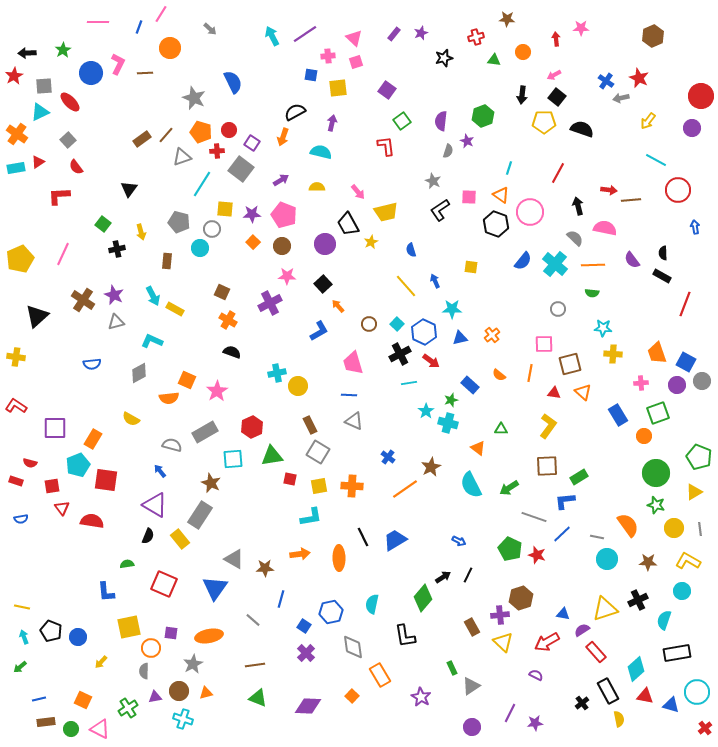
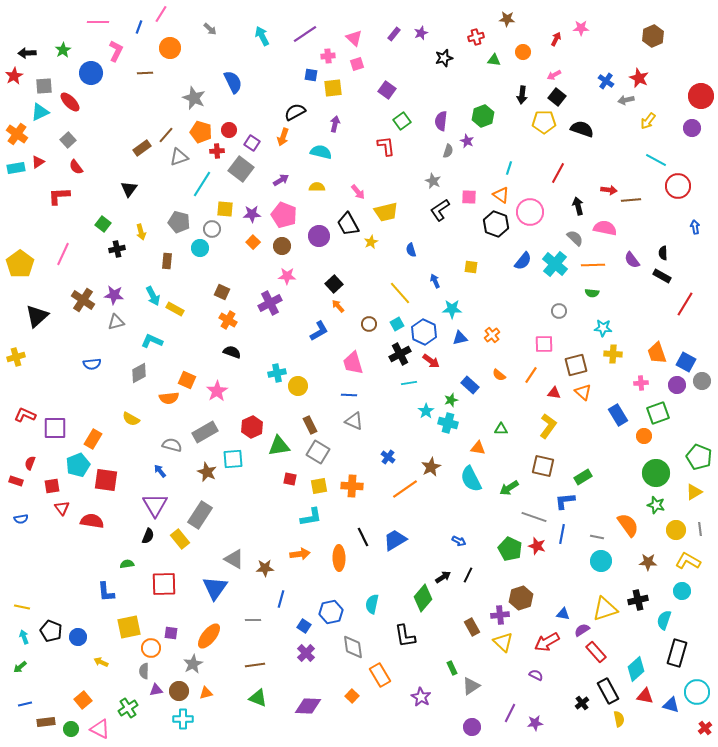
cyan arrow at (272, 36): moved 10 px left
red arrow at (556, 39): rotated 32 degrees clockwise
pink square at (356, 62): moved 1 px right, 2 px down
pink L-shape at (118, 64): moved 2 px left, 13 px up
yellow square at (338, 88): moved 5 px left
gray arrow at (621, 98): moved 5 px right, 2 px down
purple arrow at (332, 123): moved 3 px right, 1 px down
brown rectangle at (142, 139): moved 9 px down
gray triangle at (182, 157): moved 3 px left
red circle at (678, 190): moved 4 px up
purple circle at (325, 244): moved 6 px left, 8 px up
yellow pentagon at (20, 259): moved 5 px down; rotated 12 degrees counterclockwise
black square at (323, 284): moved 11 px right
yellow line at (406, 286): moved 6 px left, 7 px down
purple star at (114, 295): rotated 18 degrees counterclockwise
red line at (685, 304): rotated 10 degrees clockwise
gray circle at (558, 309): moved 1 px right, 2 px down
cyan square at (397, 324): rotated 16 degrees clockwise
yellow cross at (16, 357): rotated 24 degrees counterclockwise
brown square at (570, 364): moved 6 px right, 1 px down
orange line at (530, 373): moved 1 px right, 2 px down; rotated 24 degrees clockwise
red L-shape at (16, 406): moved 9 px right, 9 px down; rotated 10 degrees counterclockwise
orange triangle at (478, 448): rotated 28 degrees counterclockwise
green triangle at (272, 456): moved 7 px right, 10 px up
red semicircle at (30, 463): rotated 96 degrees clockwise
brown square at (547, 466): moved 4 px left; rotated 15 degrees clockwise
green rectangle at (579, 477): moved 4 px right
brown star at (211, 483): moved 4 px left, 11 px up
cyan semicircle at (471, 485): moved 6 px up
purple triangle at (155, 505): rotated 28 degrees clockwise
yellow circle at (674, 528): moved 2 px right, 2 px down
blue line at (562, 534): rotated 36 degrees counterclockwise
red star at (537, 555): moved 9 px up
cyan circle at (607, 559): moved 6 px left, 2 px down
red square at (164, 584): rotated 24 degrees counterclockwise
black cross at (638, 600): rotated 12 degrees clockwise
gray line at (253, 620): rotated 42 degrees counterclockwise
orange ellipse at (209, 636): rotated 40 degrees counterclockwise
black rectangle at (677, 653): rotated 64 degrees counterclockwise
yellow arrow at (101, 662): rotated 72 degrees clockwise
purple triangle at (155, 697): moved 1 px right, 7 px up
blue line at (39, 699): moved 14 px left, 5 px down
orange square at (83, 700): rotated 24 degrees clockwise
cyan cross at (183, 719): rotated 18 degrees counterclockwise
